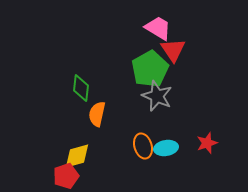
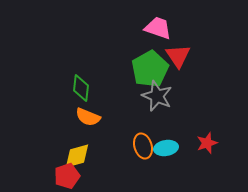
pink trapezoid: rotated 12 degrees counterclockwise
red triangle: moved 5 px right, 6 px down
orange semicircle: moved 9 px left, 3 px down; rotated 80 degrees counterclockwise
red pentagon: moved 1 px right
